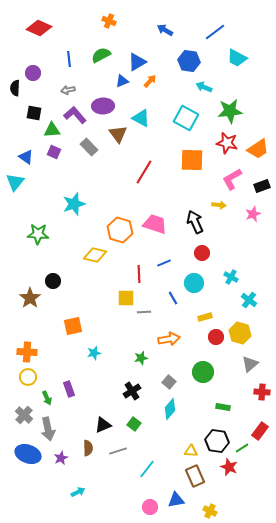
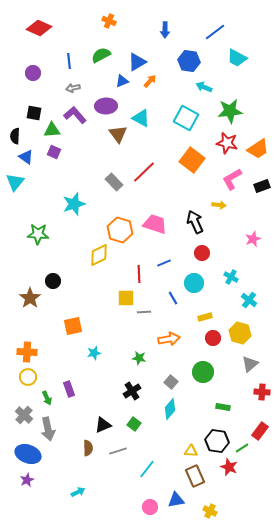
blue arrow at (165, 30): rotated 119 degrees counterclockwise
blue line at (69, 59): moved 2 px down
black semicircle at (15, 88): moved 48 px down
gray arrow at (68, 90): moved 5 px right, 2 px up
purple ellipse at (103, 106): moved 3 px right
gray rectangle at (89, 147): moved 25 px right, 35 px down
orange square at (192, 160): rotated 35 degrees clockwise
red line at (144, 172): rotated 15 degrees clockwise
pink star at (253, 214): moved 25 px down
yellow diamond at (95, 255): moved 4 px right; rotated 40 degrees counterclockwise
red circle at (216, 337): moved 3 px left, 1 px down
green star at (141, 358): moved 2 px left; rotated 24 degrees clockwise
gray square at (169, 382): moved 2 px right
purple star at (61, 458): moved 34 px left, 22 px down
